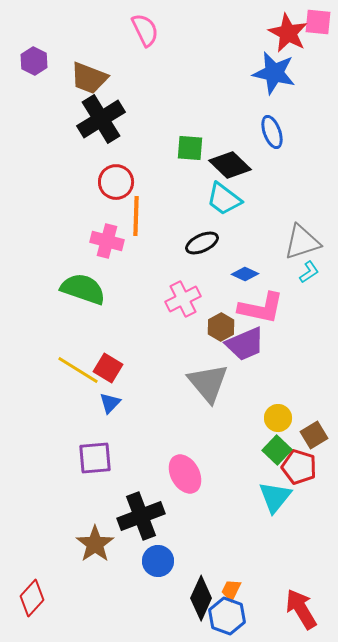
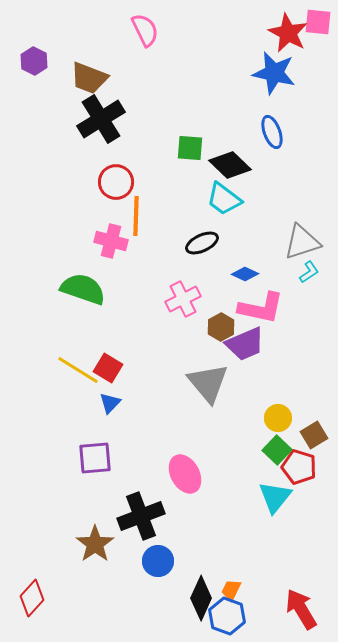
pink cross at (107, 241): moved 4 px right
